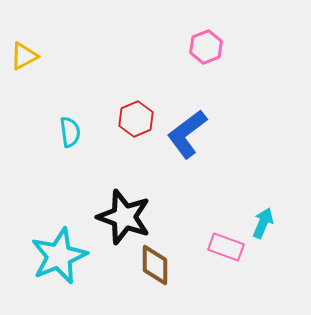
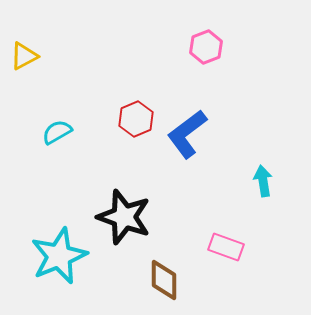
cyan semicircle: moved 13 px left; rotated 112 degrees counterclockwise
cyan arrow: moved 42 px up; rotated 32 degrees counterclockwise
brown diamond: moved 9 px right, 15 px down
